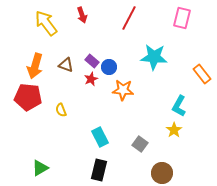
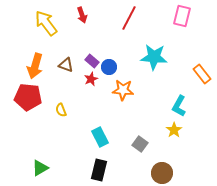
pink rectangle: moved 2 px up
